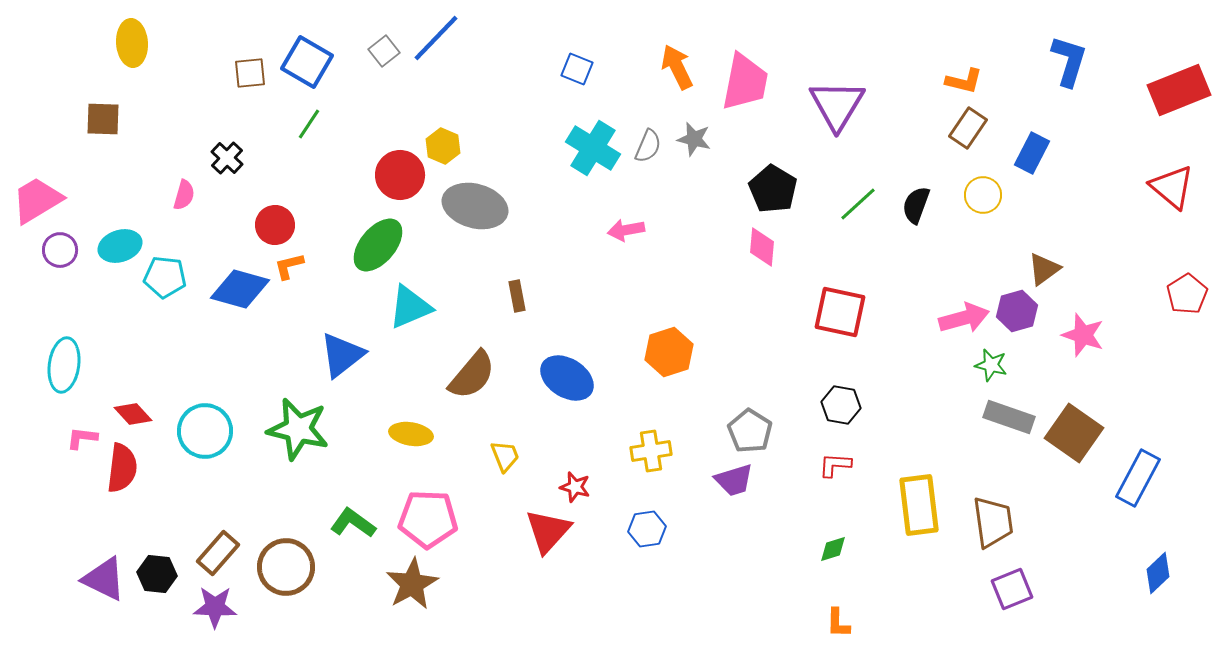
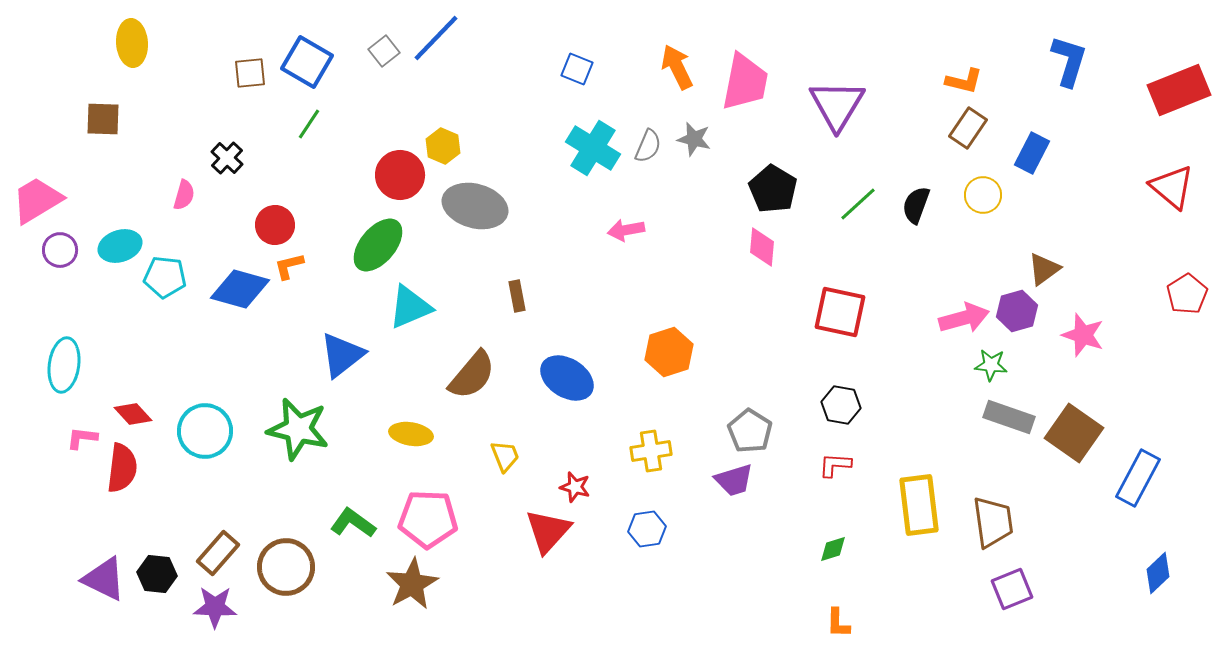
green star at (991, 365): rotated 8 degrees counterclockwise
